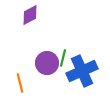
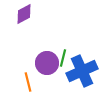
purple diamond: moved 6 px left, 1 px up
orange line: moved 8 px right, 1 px up
